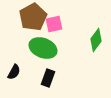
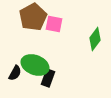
pink square: rotated 24 degrees clockwise
green diamond: moved 1 px left, 1 px up
green ellipse: moved 8 px left, 17 px down
black semicircle: moved 1 px right, 1 px down
